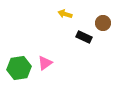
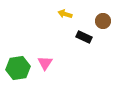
brown circle: moved 2 px up
pink triangle: rotated 21 degrees counterclockwise
green hexagon: moved 1 px left
